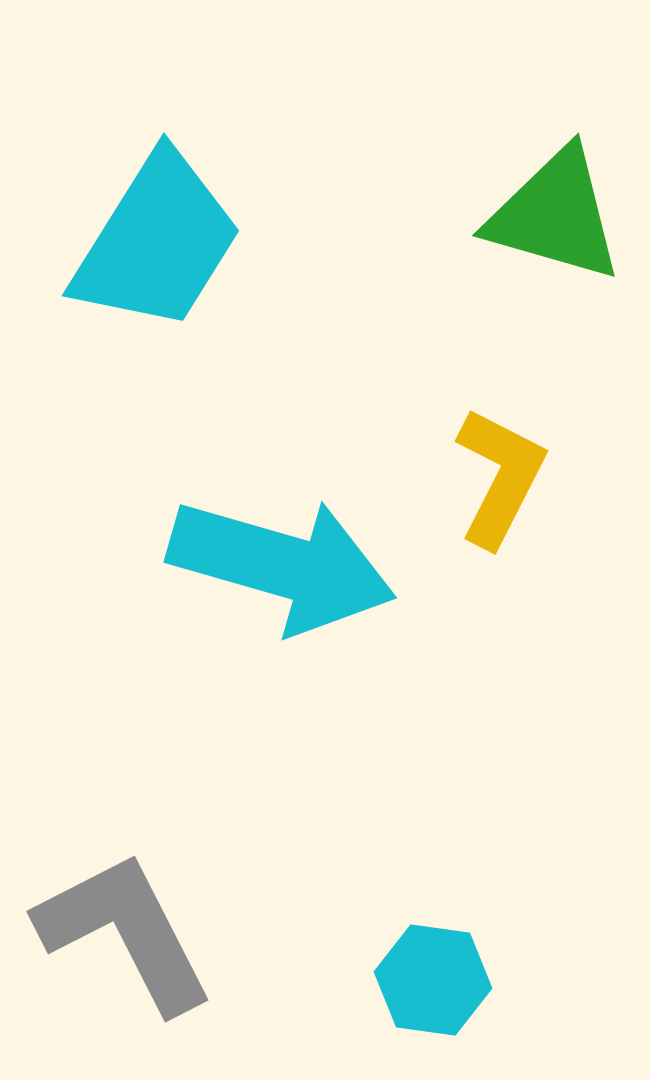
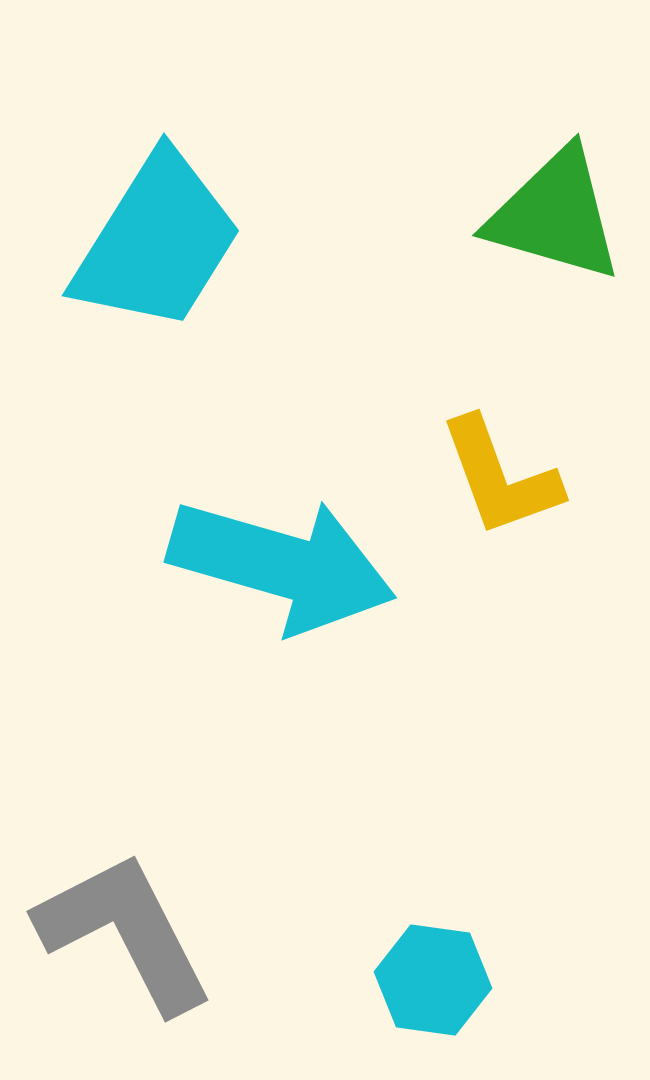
yellow L-shape: rotated 133 degrees clockwise
